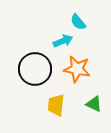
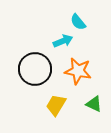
orange star: moved 1 px right, 2 px down
yellow trapezoid: rotated 25 degrees clockwise
